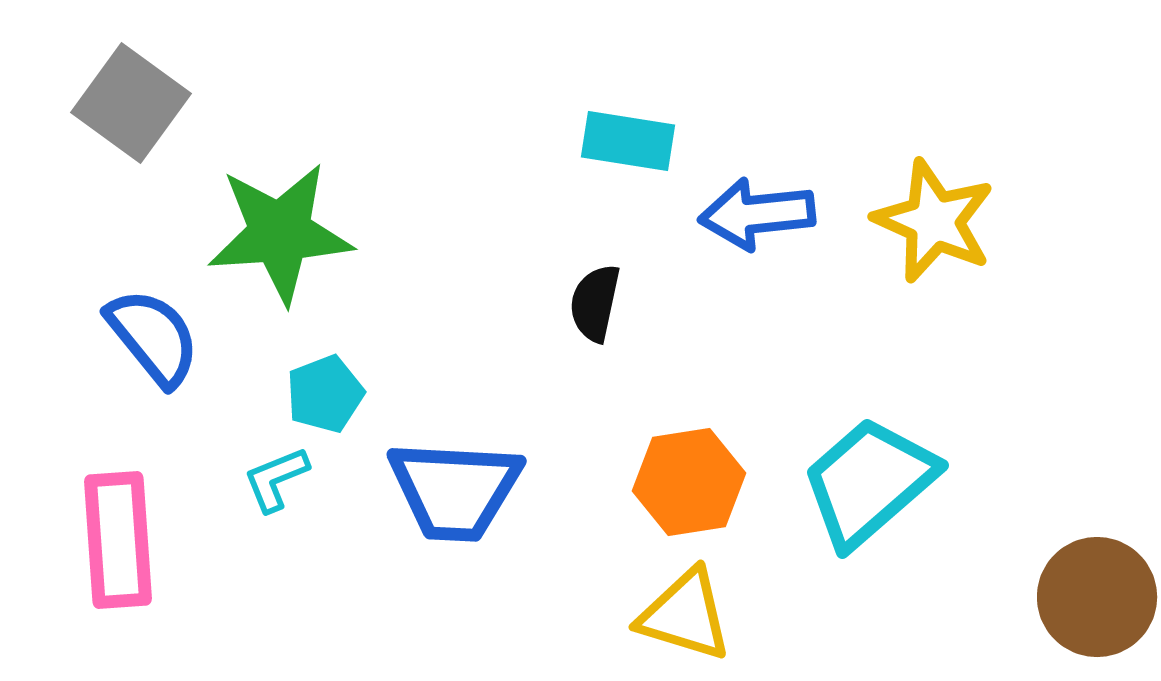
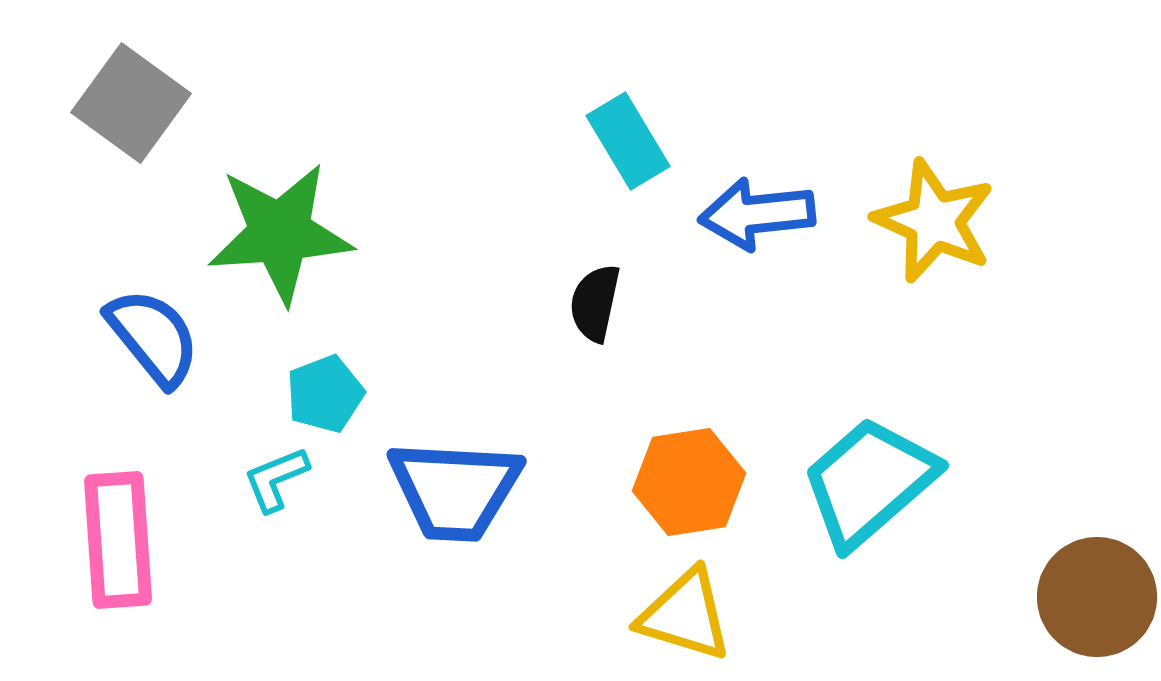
cyan rectangle: rotated 50 degrees clockwise
